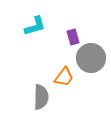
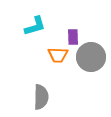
purple rectangle: rotated 14 degrees clockwise
gray circle: moved 1 px up
orange trapezoid: moved 6 px left, 22 px up; rotated 55 degrees clockwise
